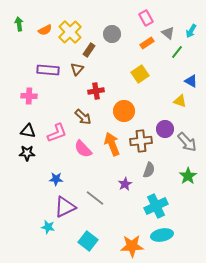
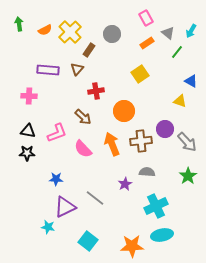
gray semicircle: moved 2 px left, 2 px down; rotated 105 degrees counterclockwise
